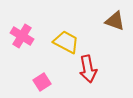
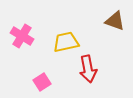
yellow trapezoid: rotated 40 degrees counterclockwise
